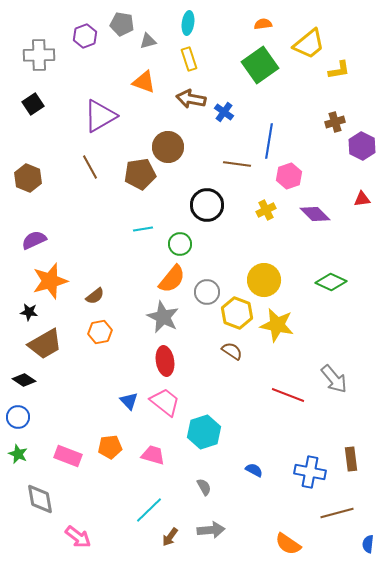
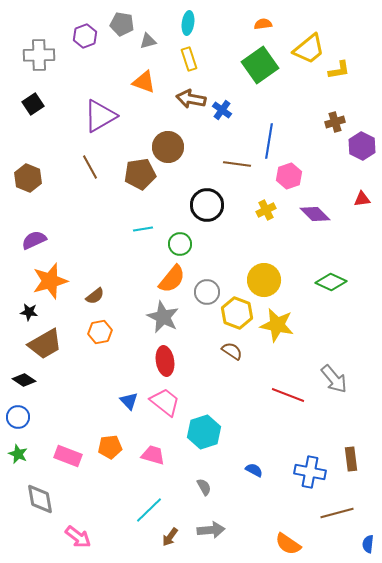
yellow trapezoid at (309, 44): moved 5 px down
blue cross at (224, 112): moved 2 px left, 2 px up
